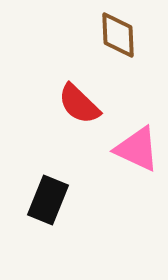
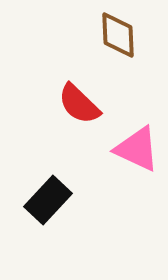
black rectangle: rotated 21 degrees clockwise
